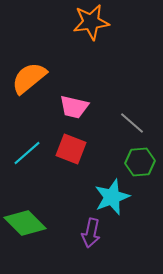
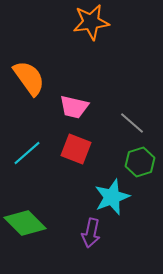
orange semicircle: rotated 93 degrees clockwise
red square: moved 5 px right
green hexagon: rotated 12 degrees counterclockwise
